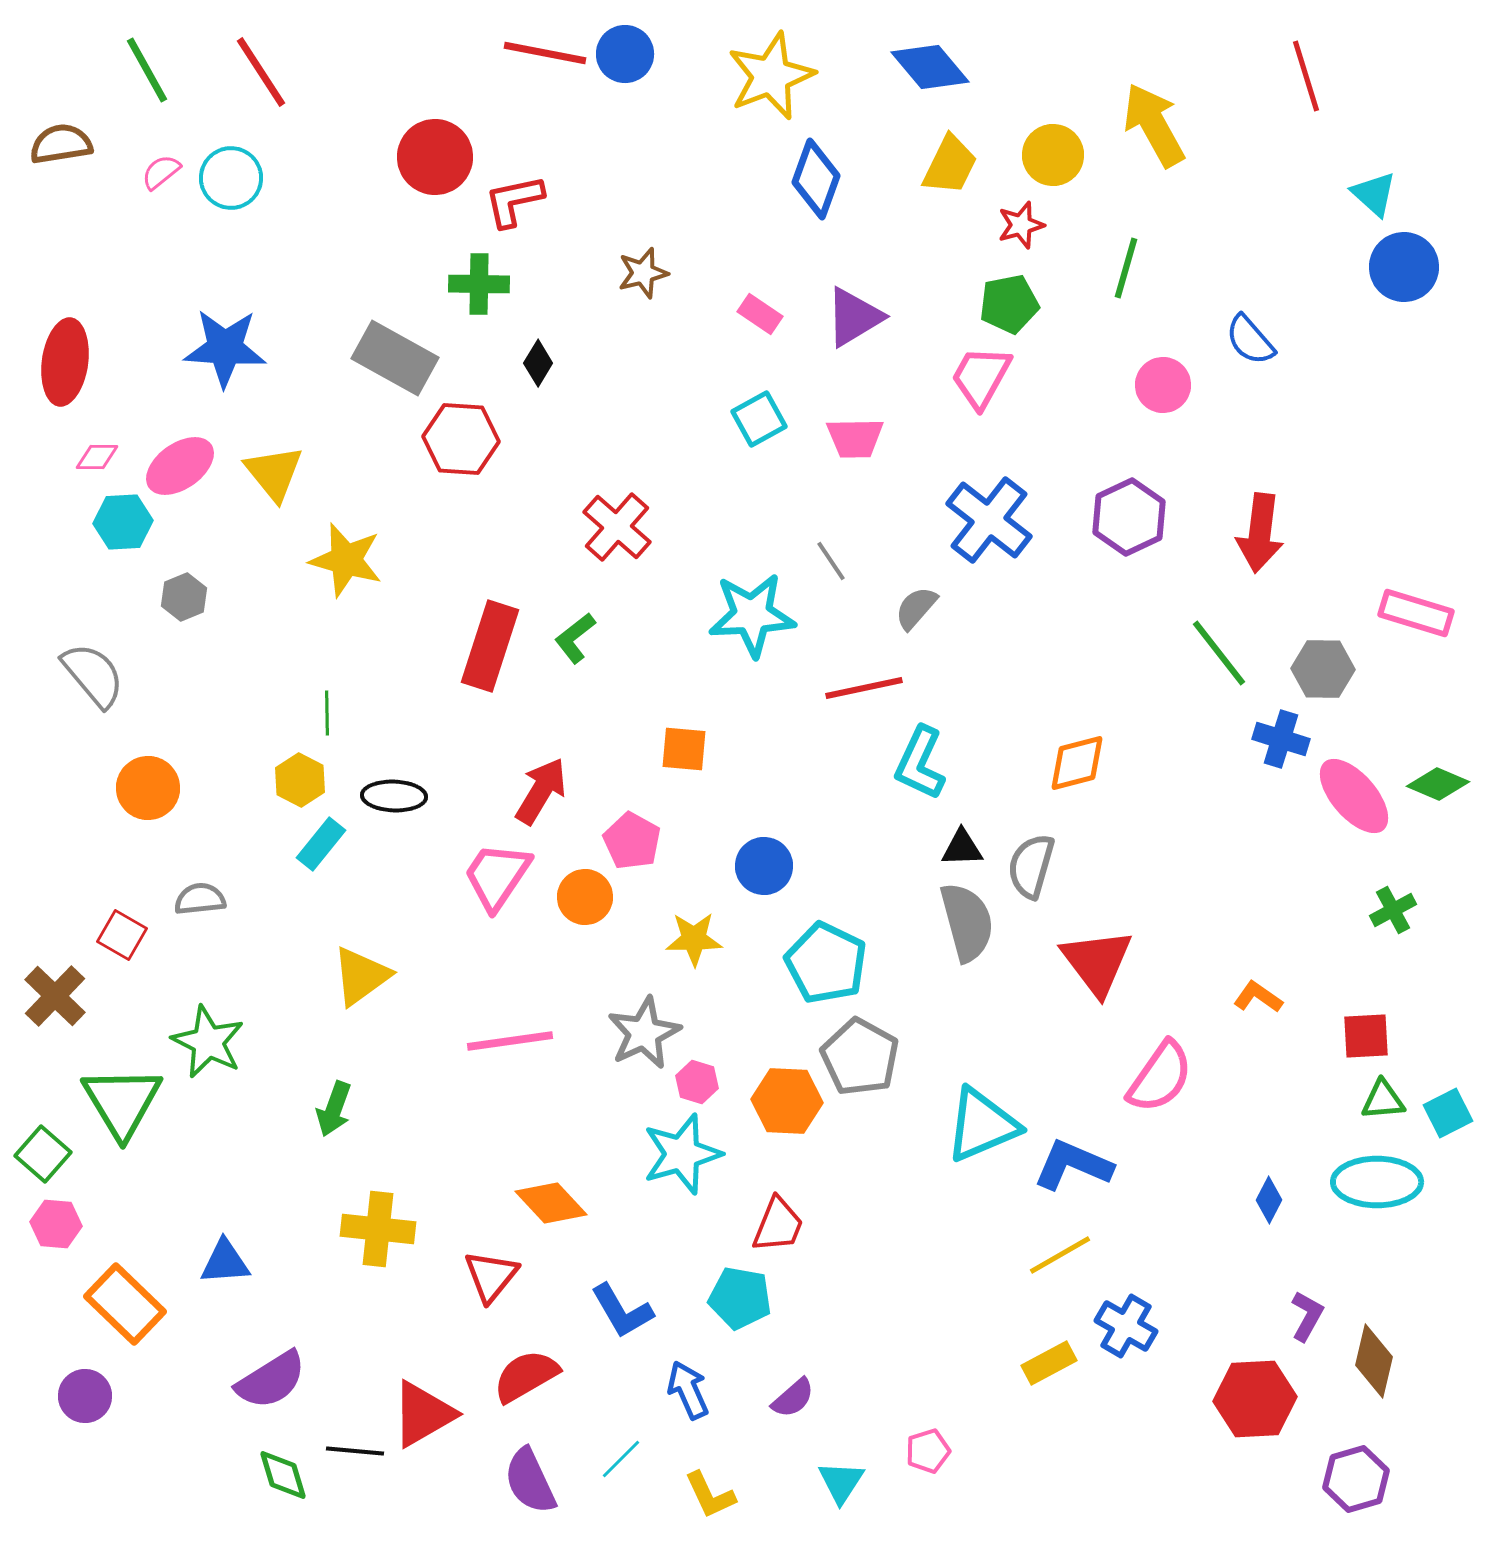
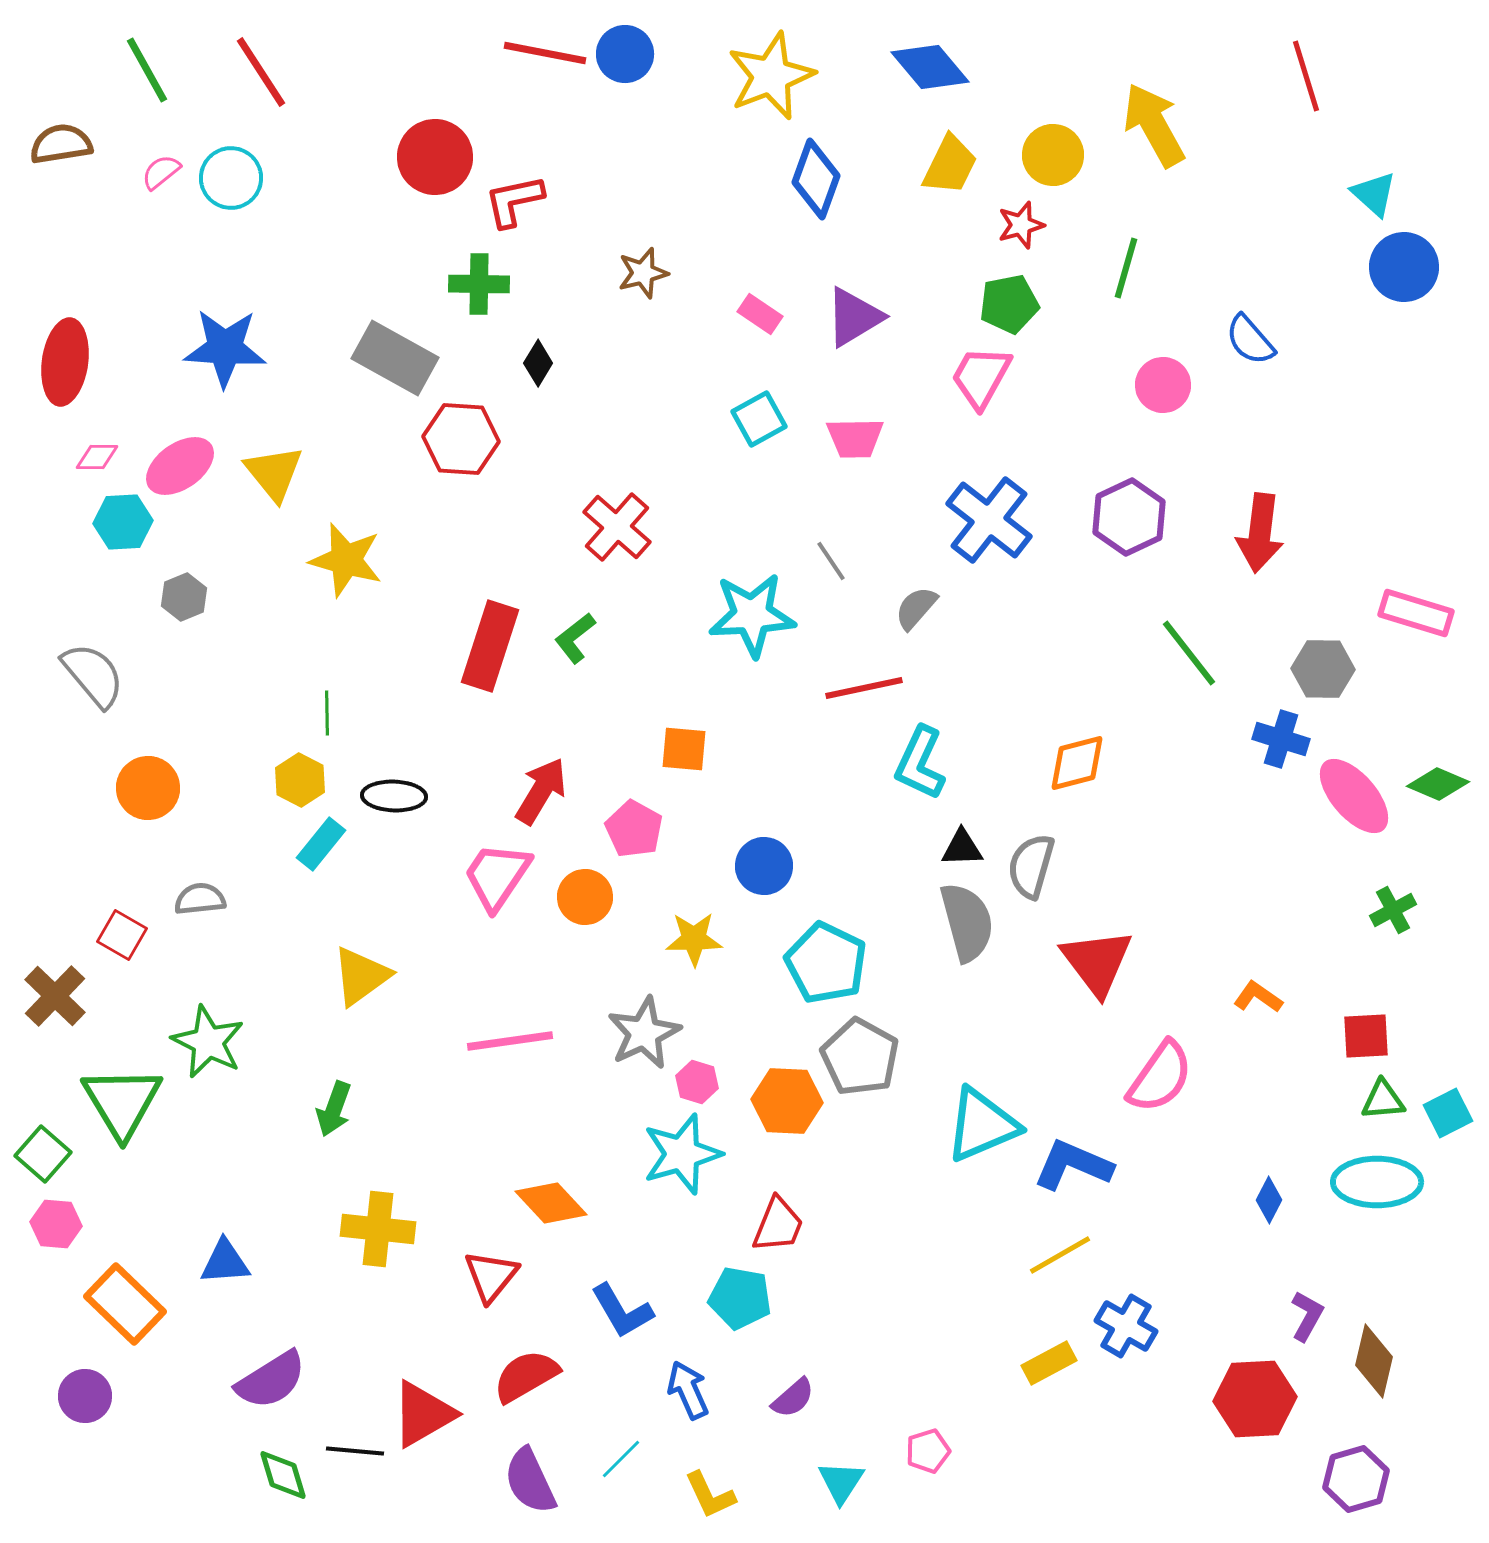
green line at (1219, 653): moved 30 px left
pink pentagon at (632, 841): moved 2 px right, 12 px up
